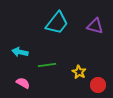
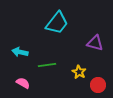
purple triangle: moved 17 px down
